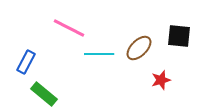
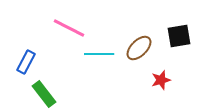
black square: rotated 15 degrees counterclockwise
green rectangle: rotated 12 degrees clockwise
